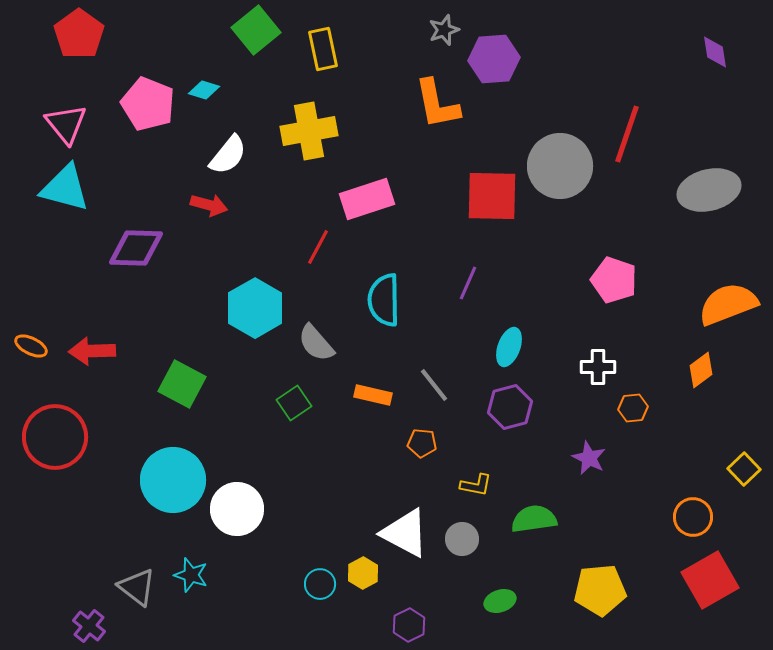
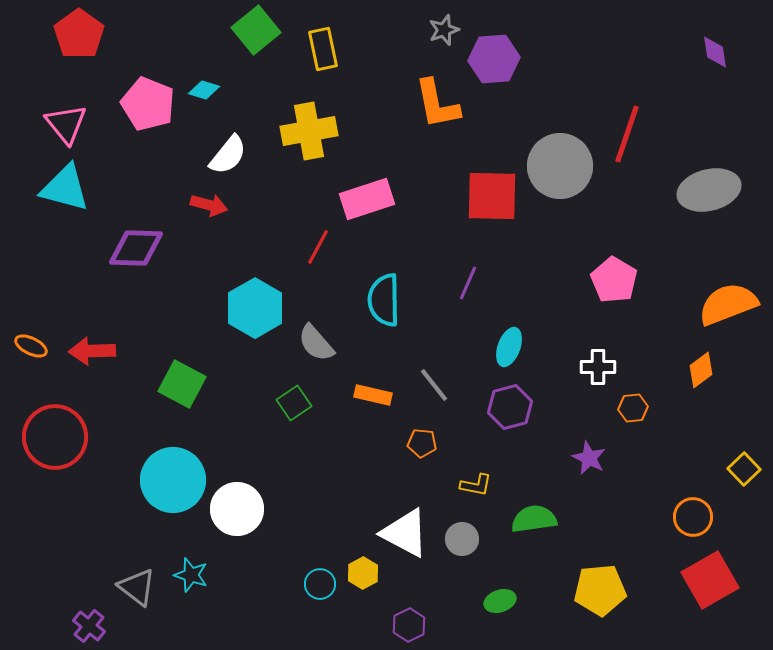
pink pentagon at (614, 280): rotated 12 degrees clockwise
